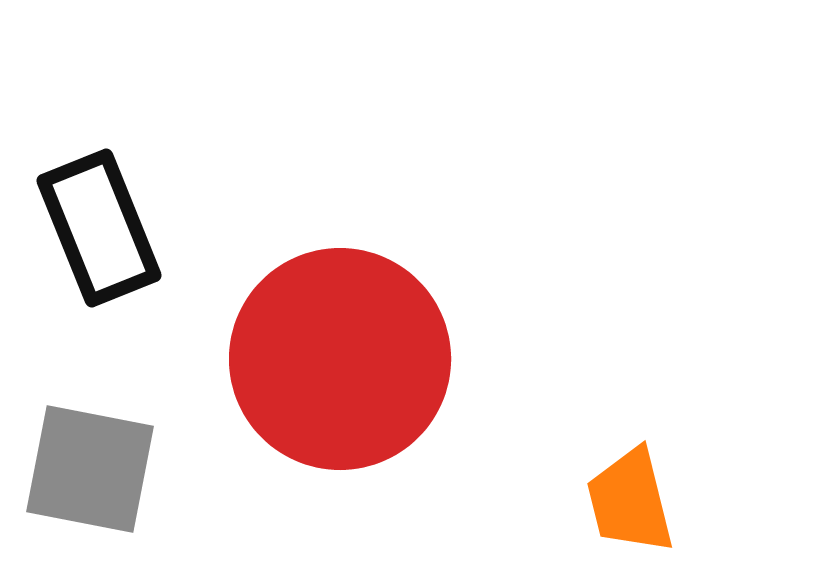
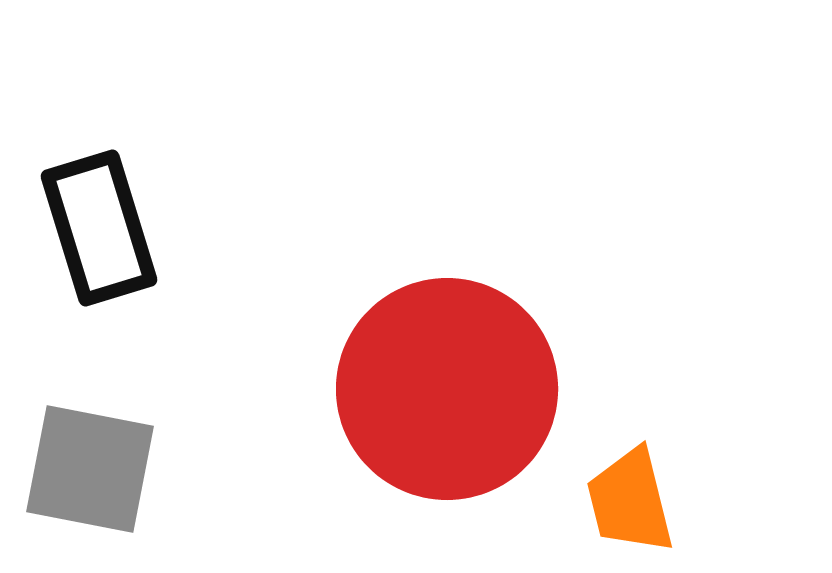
black rectangle: rotated 5 degrees clockwise
red circle: moved 107 px right, 30 px down
